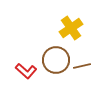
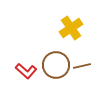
brown circle: moved 5 px down
